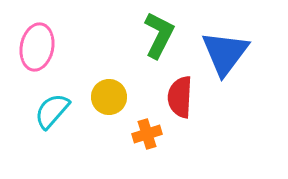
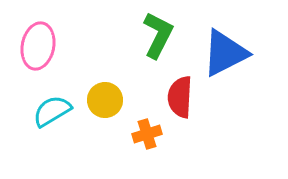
green L-shape: moved 1 px left
pink ellipse: moved 1 px right, 1 px up
blue triangle: rotated 26 degrees clockwise
yellow circle: moved 4 px left, 3 px down
cyan semicircle: rotated 18 degrees clockwise
